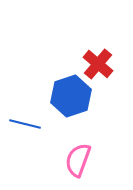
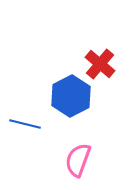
red cross: moved 2 px right
blue hexagon: rotated 9 degrees counterclockwise
